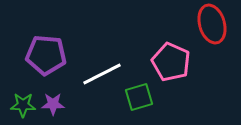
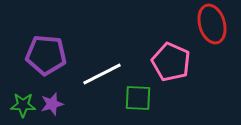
green square: moved 1 px left, 1 px down; rotated 20 degrees clockwise
purple star: moved 1 px left; rotated 15 degrees counterclockwise
